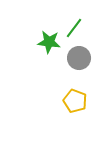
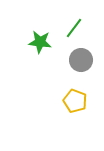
green star: moved 9 px left
gray circle: moved 2 px right, 2 px down
